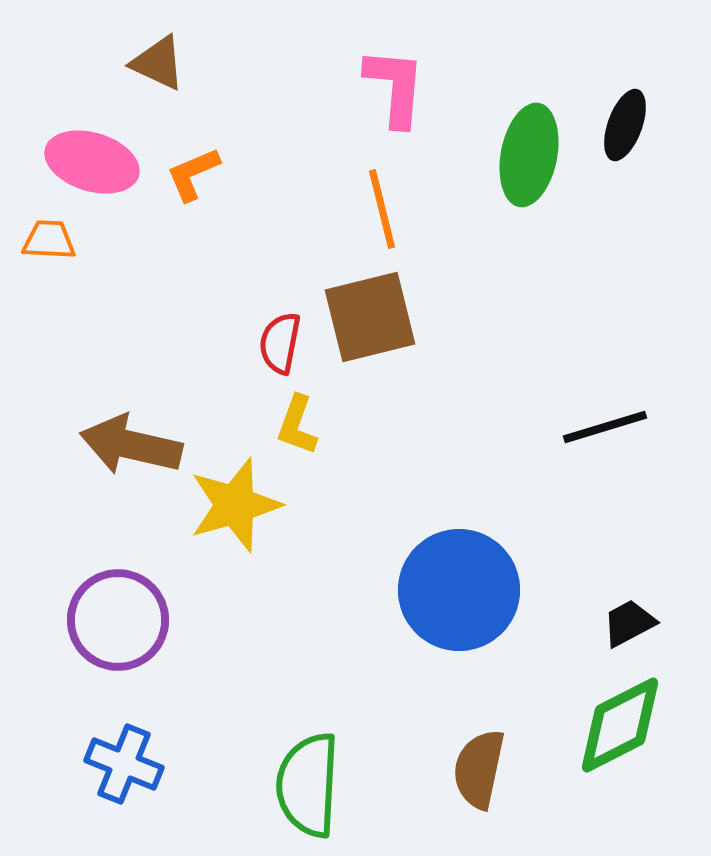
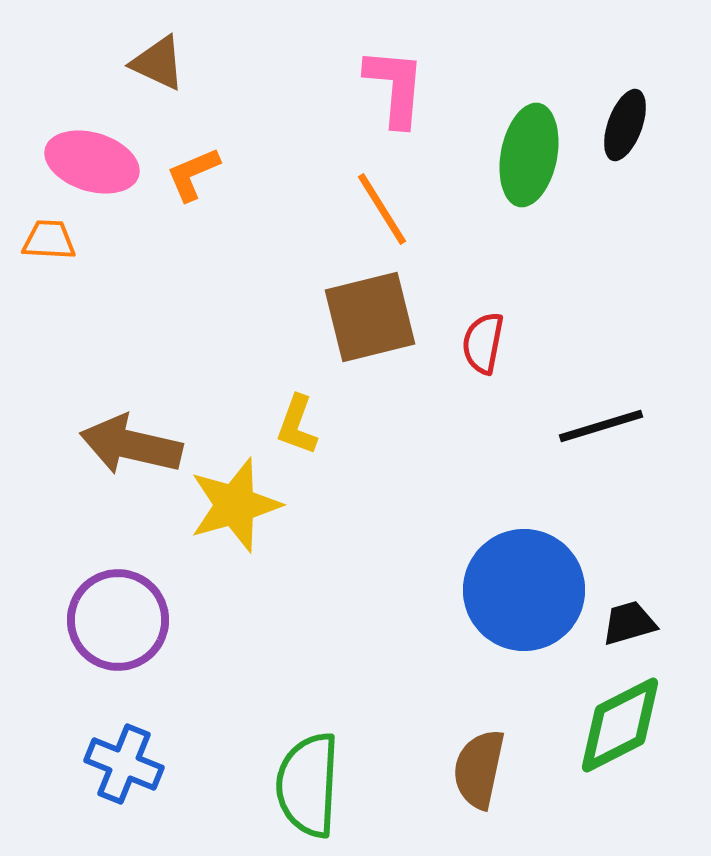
orange line: rotated 18 degrees counterclockwise
red semicircle: moved 203 px right
black line: moved 4 px left, 1 px up
blue circle: moved 65 px right
black trapezoid: rotated 12 degrees clockwise
